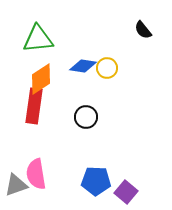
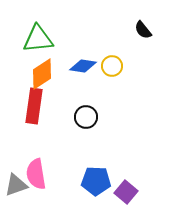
yellow circle: moved 5 px right, 2 px up
orange diamond: moved 1 px right, 5 px up
